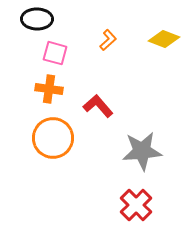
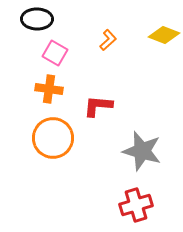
yellow diamond: moved 4 px up
pink square: rotated 15 degrees clockwise
red L-shape: rotated 44 degrees counterclockwise
gray star: rotated 21 degrees clockwise
red cross: rotated 28 degrees clockwise
